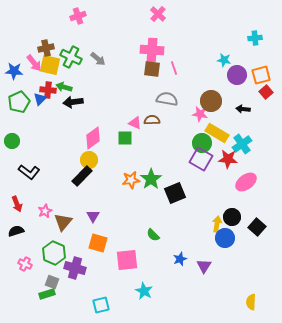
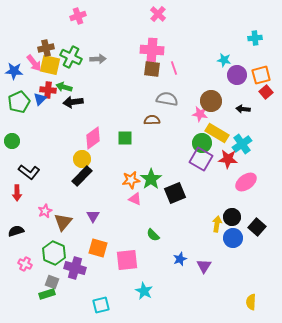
gray arrow at (98, 59): rotated 42 degrees counterclockwise
pink triangle at (135, 123): moved 76 px down
yellow circle at (89, 160): moved 7 px left, 1 px up
red arrow at (17, 204): moved 11 px up; rotated 21 degrees clockwise
blue circle at (225, 238): moved 8 px right
orange square at (98, 243): moved 5 px down
